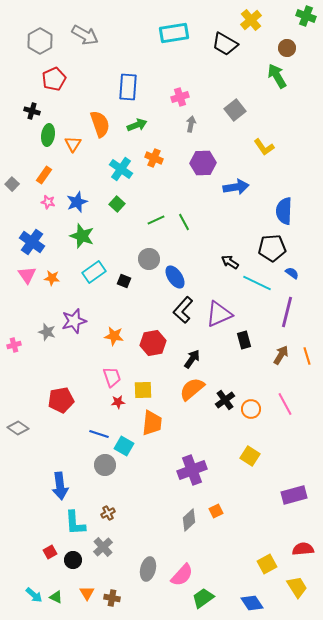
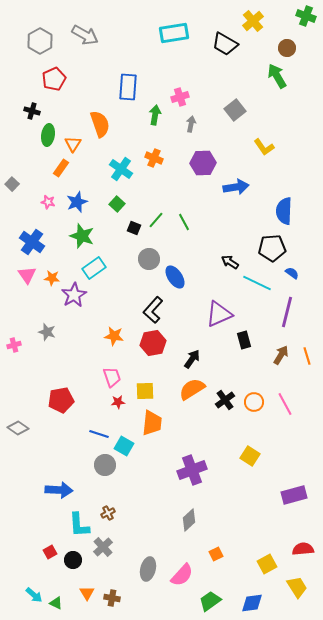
yellow cross at (251, 20): moved 2 px right, 1 px down
green arrow at (137, 125): moved 18 px right, 10 px up; rotated 60 degrees counterclockwise
orange rectangle at (44, 175): moved 17 px right, 7 px up
green line at (156, 220): rotated 24 degrees counterclockwise
cyan rectangle at (94, 272): moved 4 px up
black square at (124, 281): moved 10 px right, 53 px up
black L-shape at (183, 310): moved 30 px left
purple star at (74, 321): moved 26 px up; rotated 15 degrees counterclockwise
orange semicircle at (192, 389): rotated 8 degrees clockwise
yellow square at (143, 390): moved 2 px right, 1 px down
orange circle at (251, 409): moved 3 px right, 7 px up
blue arrow at (60, 486): moved 1 px left, 4 px down; rotated 80 degrees counterclockwise
orange square at (216, 511): moved 43 px down
cyan L-shape at (75, 523): moved 4 px right, 2 px down
green triangle at (56, 597): moved 6 px down
green trapezoid at (203, 598): moved 7 px right, 3 px down
blue diamond at (252, 603): rotated 65 degrees counterclockwise
